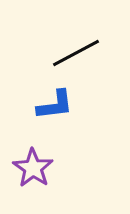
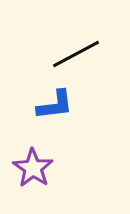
black line: moved 1 px down
